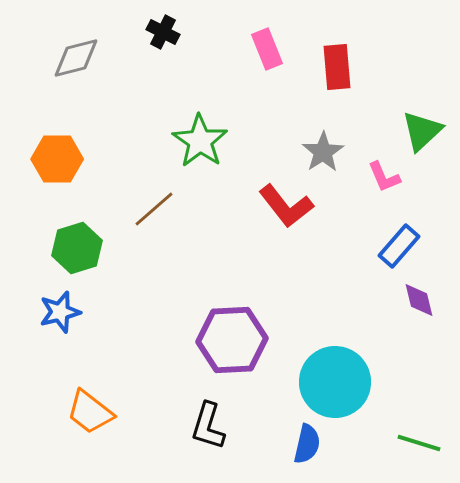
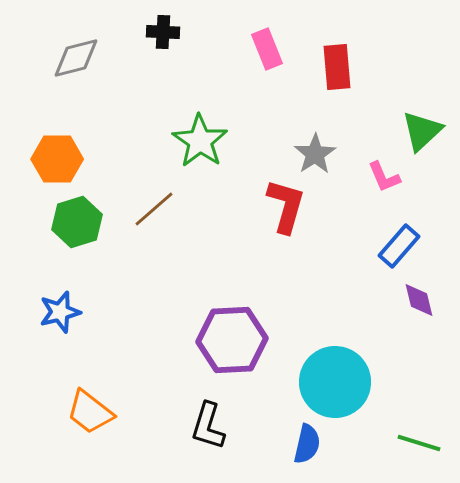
black cross: rotated 24 degrees counterclockwise
gray star: moved 8 px left, 2 px down
red L-shape: rotated 126 degrees counterclockwise
green hexagon: moved 26 px up
